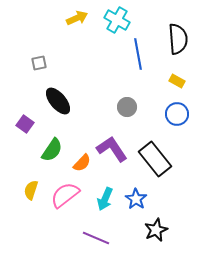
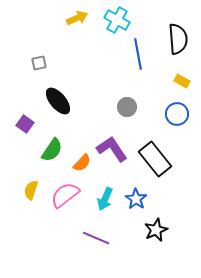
yellow rectangle: moved 5 px right
